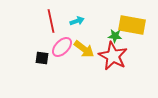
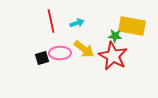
cyan arrow: moved 2 px down
yellow rectangle: moved 1 px down
pink ellipse: moved 2 px left, 6 px down; rotated 45 degrees clockwise
black square: rotated 24 degrees counterclockwise
